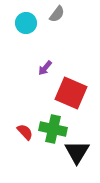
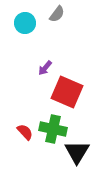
cyan circle: moved 1 px left
red square: moved 4 px left, 1 px up
